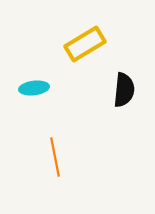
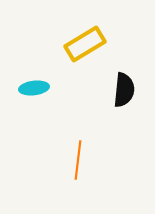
orange line: moved 23 px right, 3 px down; rotated 18 degrees clockwise
